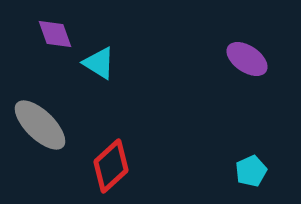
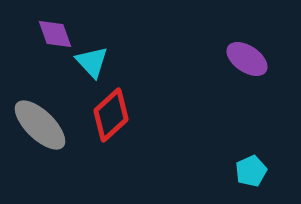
cyan triangle: moved 7 px left, 1 px up; rotated 15 degrees clockwise
red diamond: moved 51 px up
